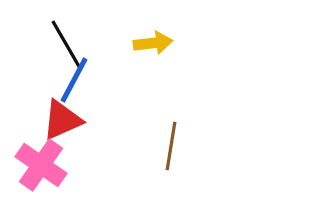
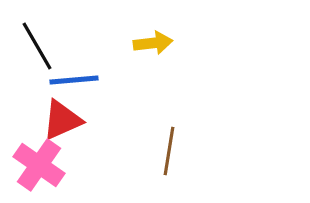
black line: moved 29 px left, 2 px down
blue line: rotated 57 degrees clockwise
brown line: moved 2 px left, 5 px down
pink cross: moved 2 px left
